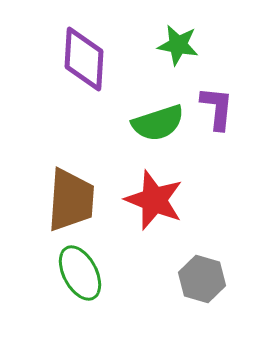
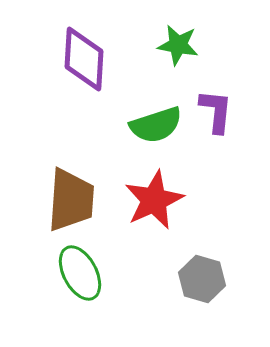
purple L-shape: moved 1 px left, 3 px down
green semicircle: moved 2 px left, 2 px down
red star: rotated 26 degrees clockwise
